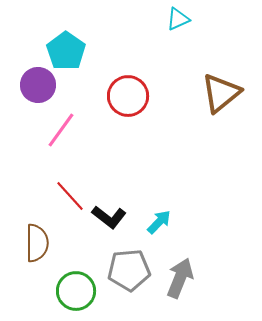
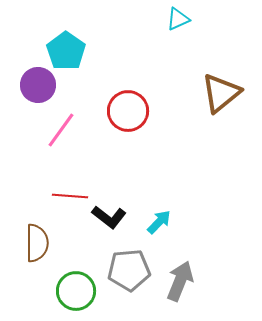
red circle: moved 15 px down
red line: rotated 44 degrees counterclockwise
gray arrow: moved 3 px down
